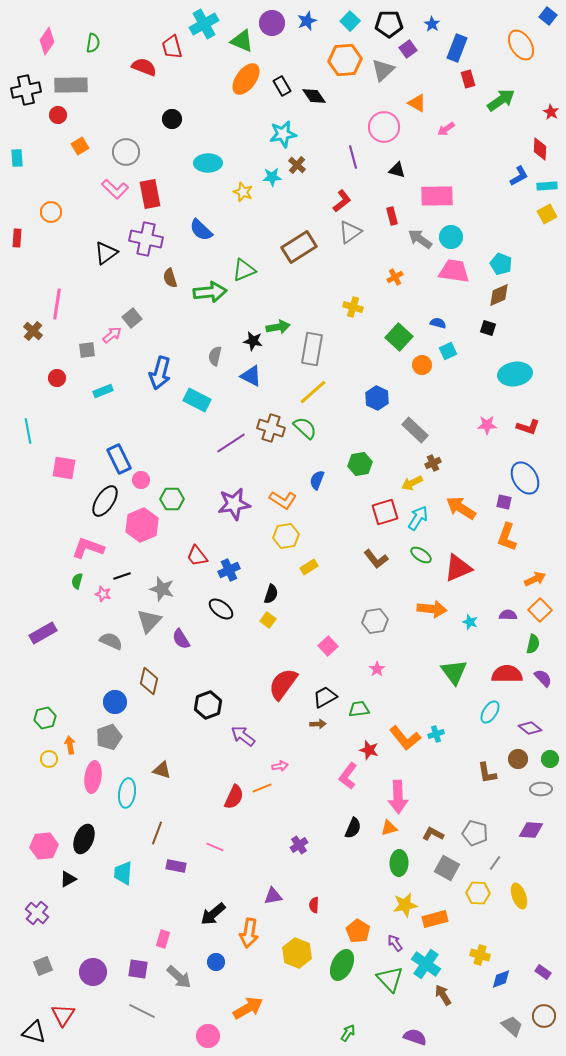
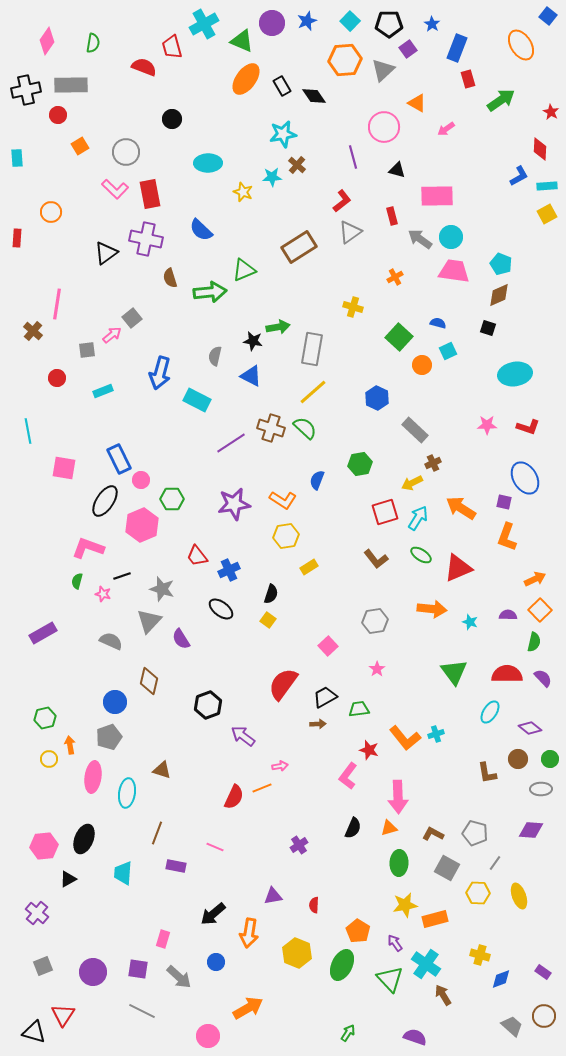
green semicircle at (533, 644): moved 1 px right, 2 px up
